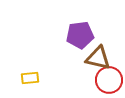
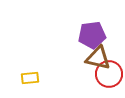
purple pentagon: moved 12 px right
red circle: moved 6 px up
